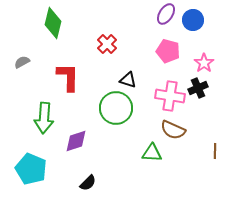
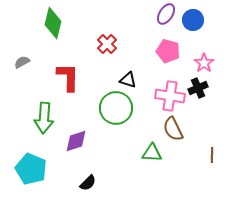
brown semicircle: moved 1 px up; rotated 40 degrees clockwise
brown line: moved 3 px left, 4 px down
